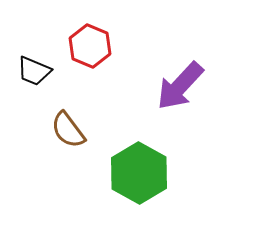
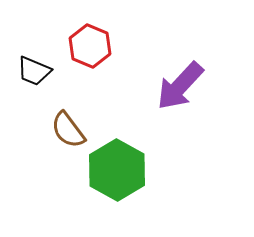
green hexagon: moved 22 px left, 3 px up
